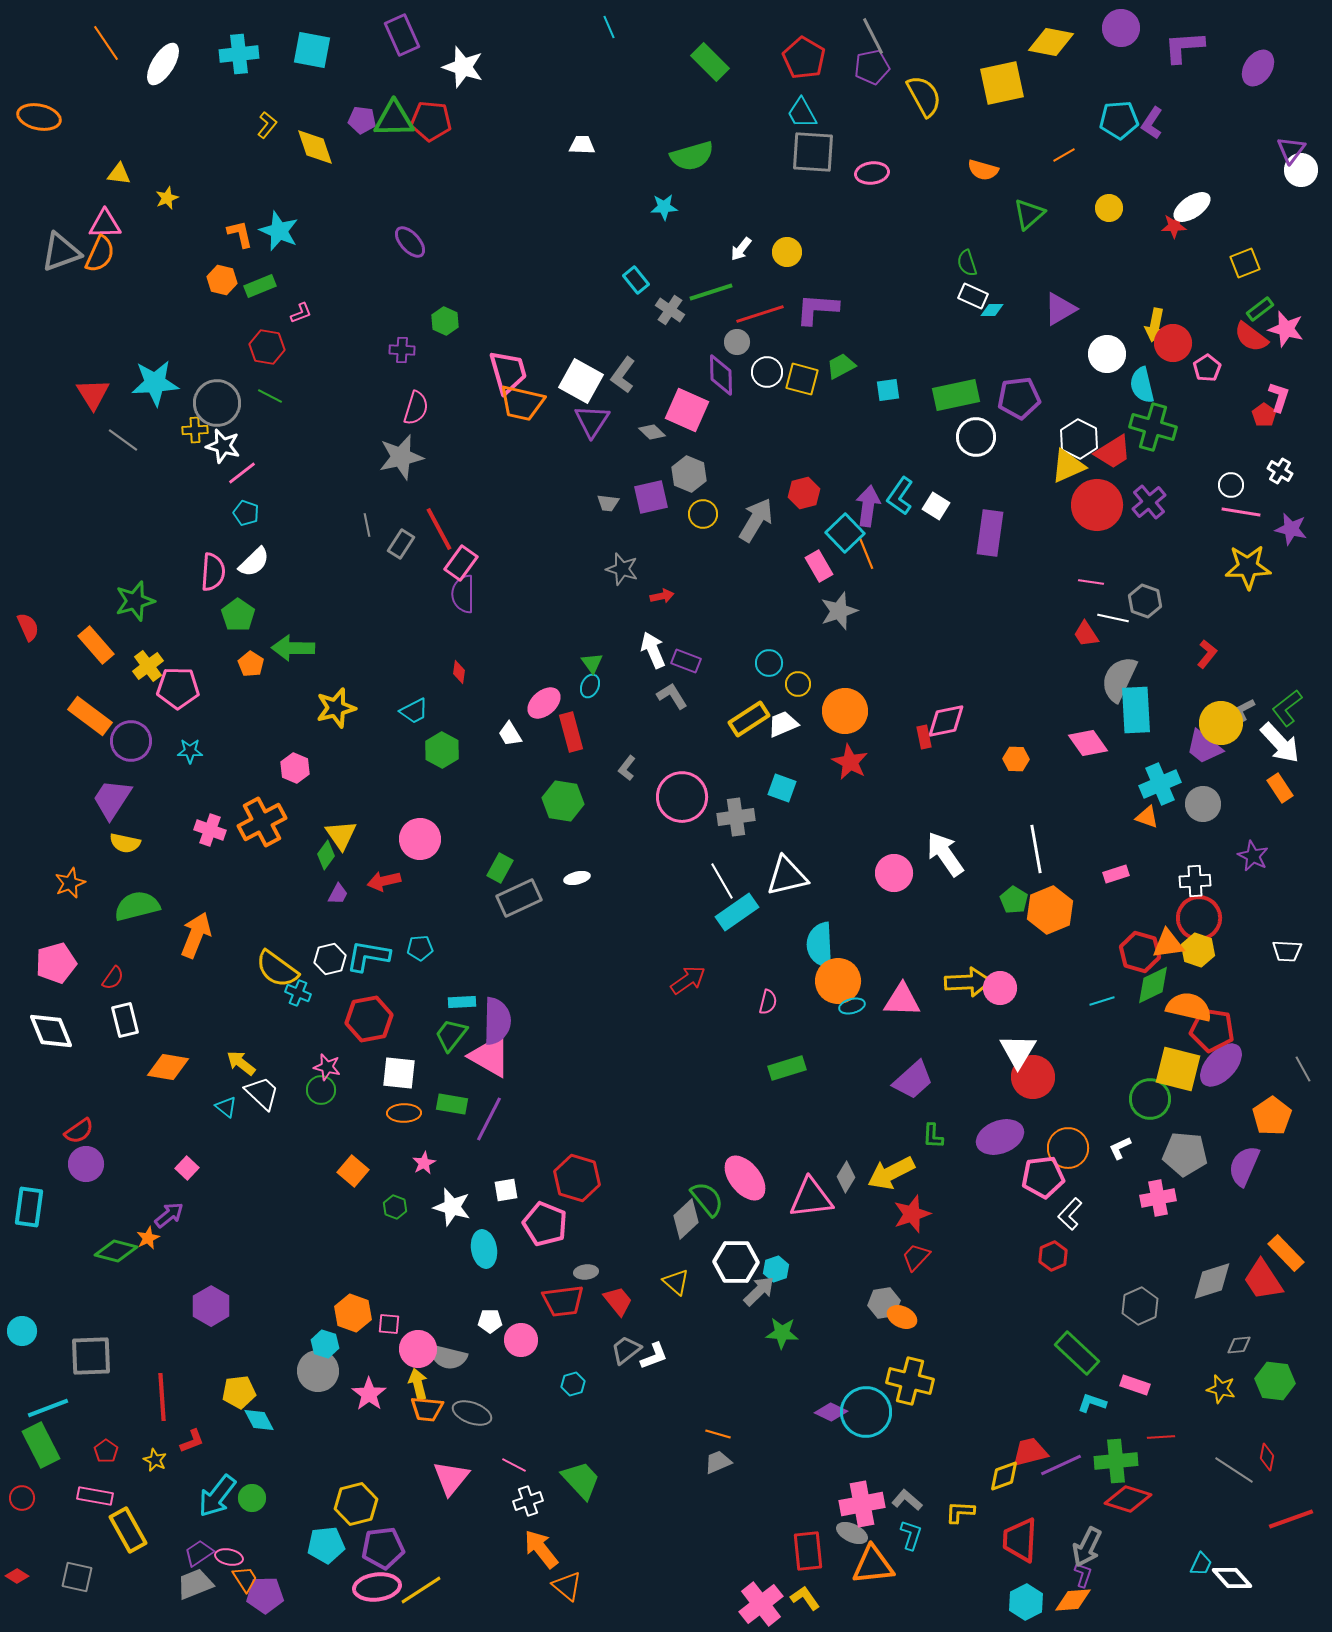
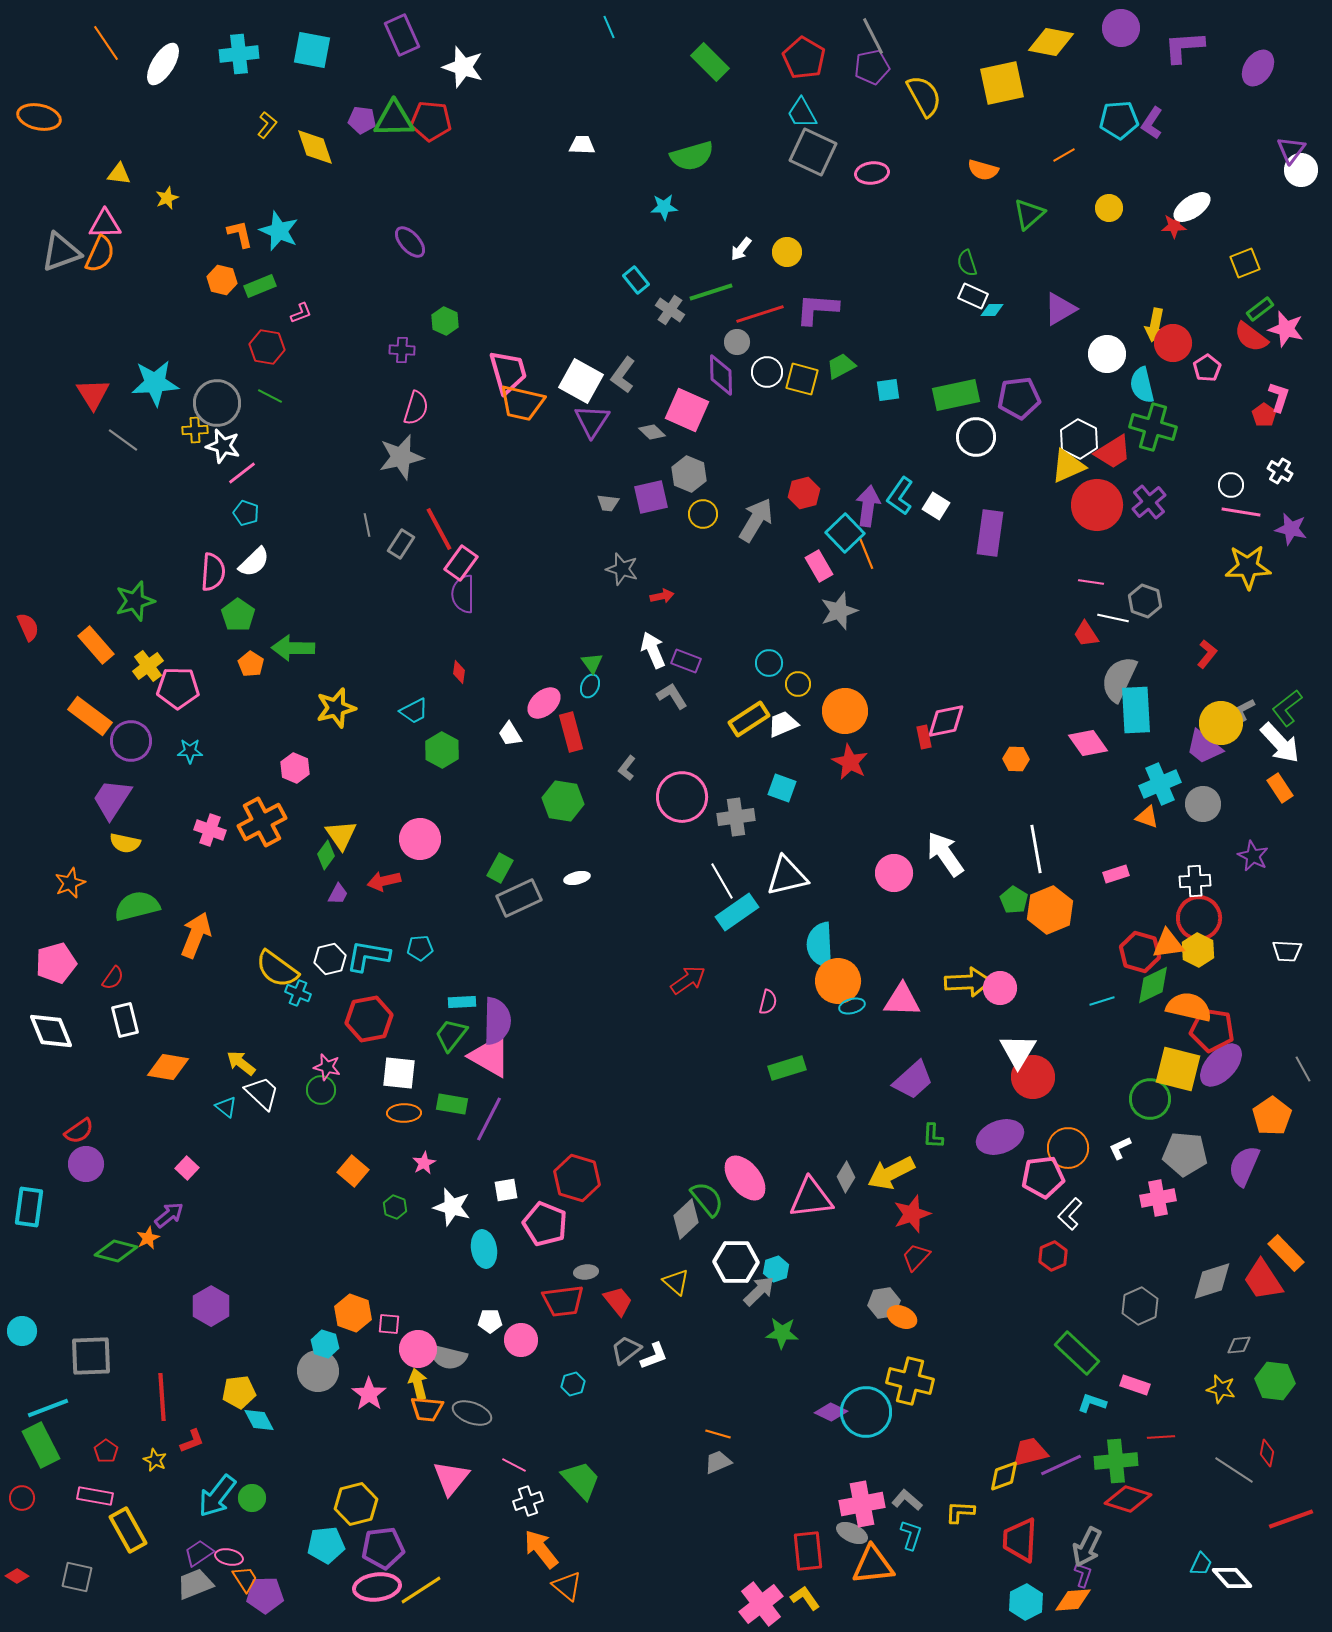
gray square at (813, 152): rotated 21 degrees clockwise
yellow hexagon at (1198, 950): rotated 8 degrees clockwise
red diamond at (1267, 1457): moved 4 px up
